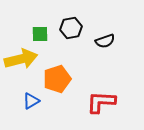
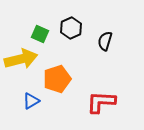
black hexagon: rotated 15 degrees counterclockwise
green square: rotated 24 degrees clockwise
black semicircle: rotated 126 degrees clockwise
